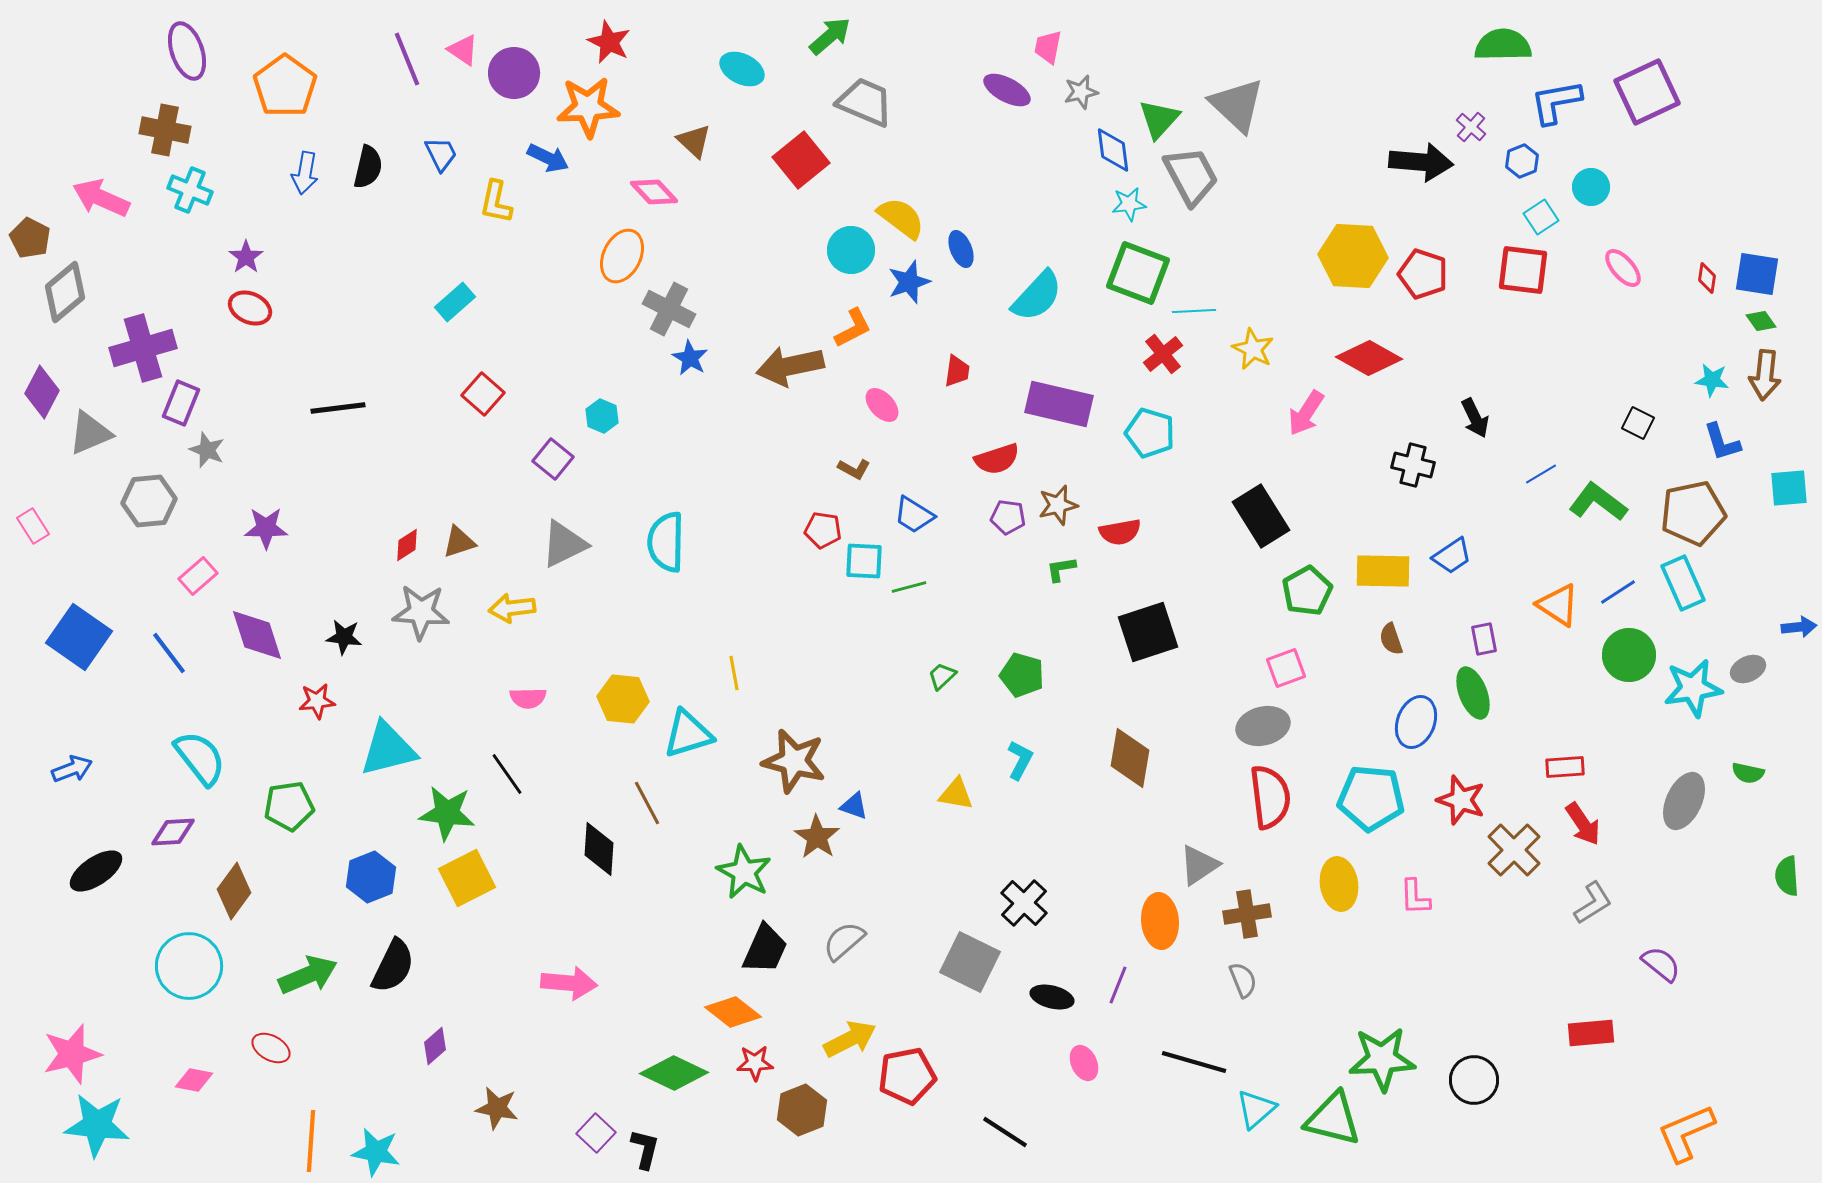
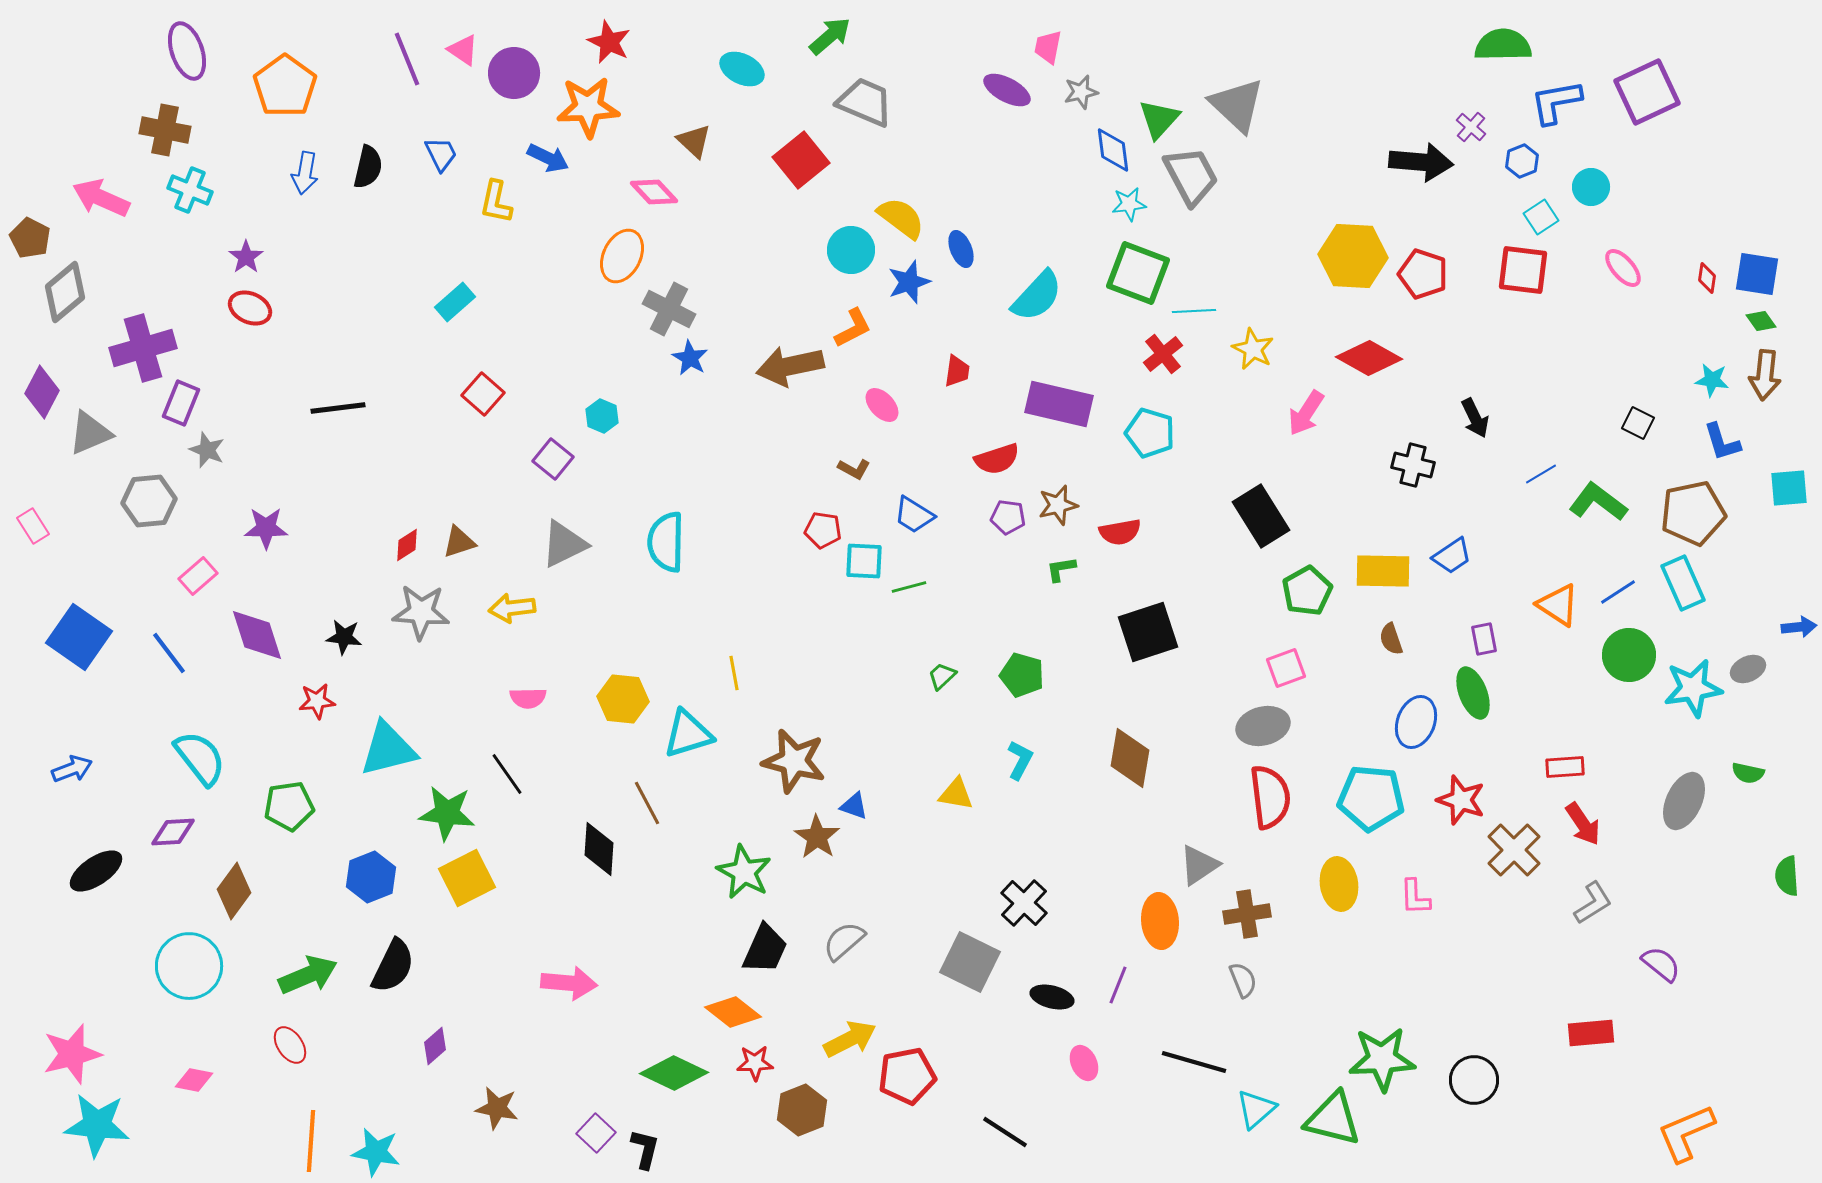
red ellipse at (271, 1048): moved 19 px right, 3 px up; rotated 27 degrees clockwise
